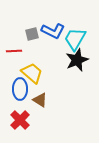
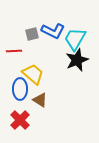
yellow trapezoid: moved 1 px right, 1 px down
